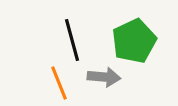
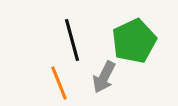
gray arrow: rotated 112 degrees clockwise
